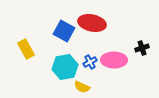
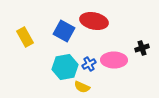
red ellipse: moved 2 px right, 2 px up
yellow rectangle: moved 1 px left, 12 px up
blue cross: moved 1 px left, 2 px down
